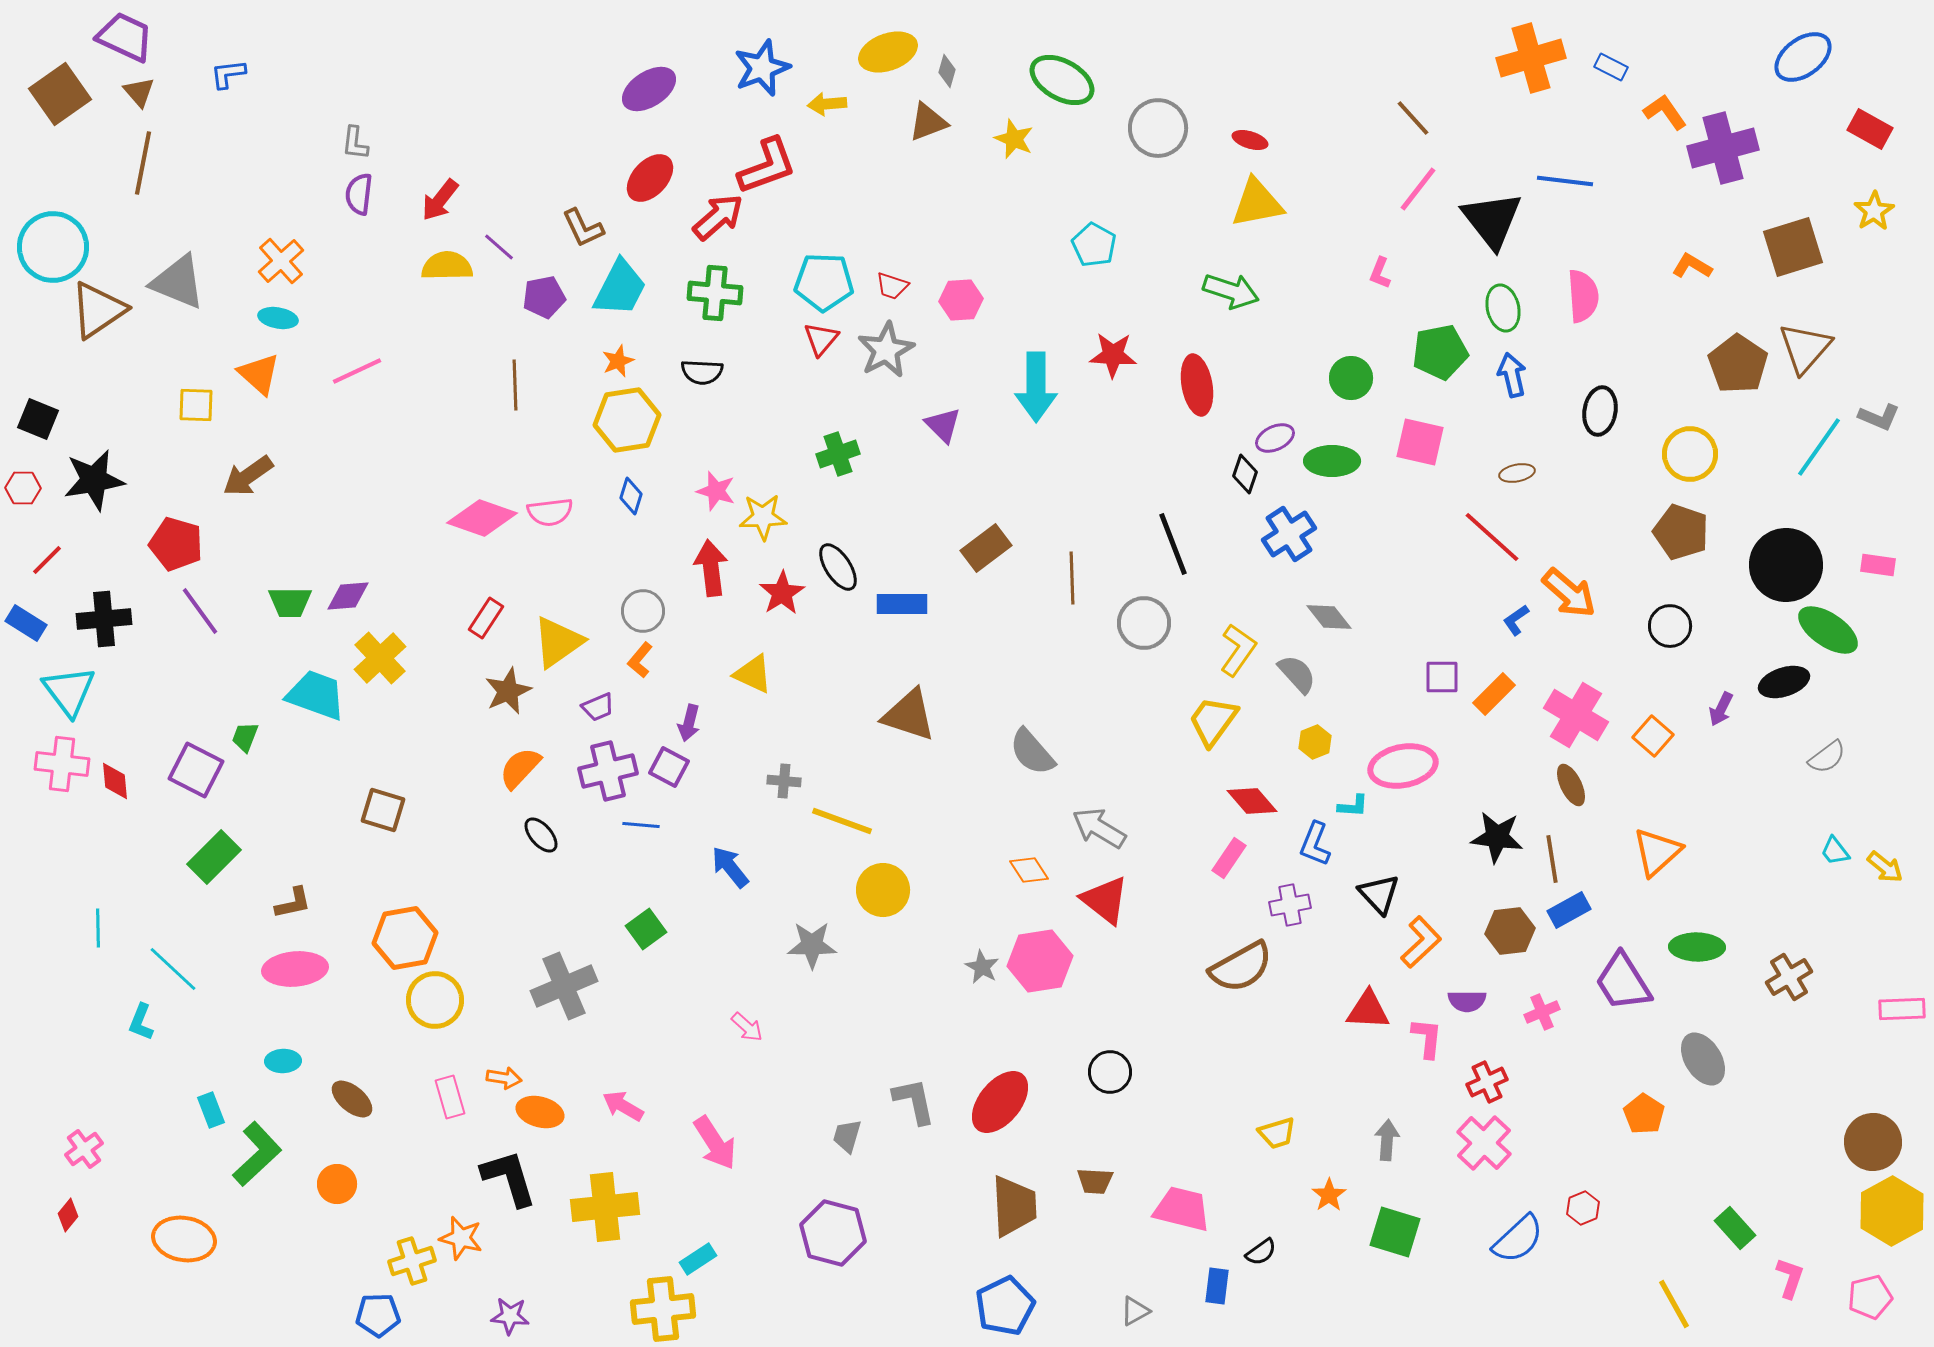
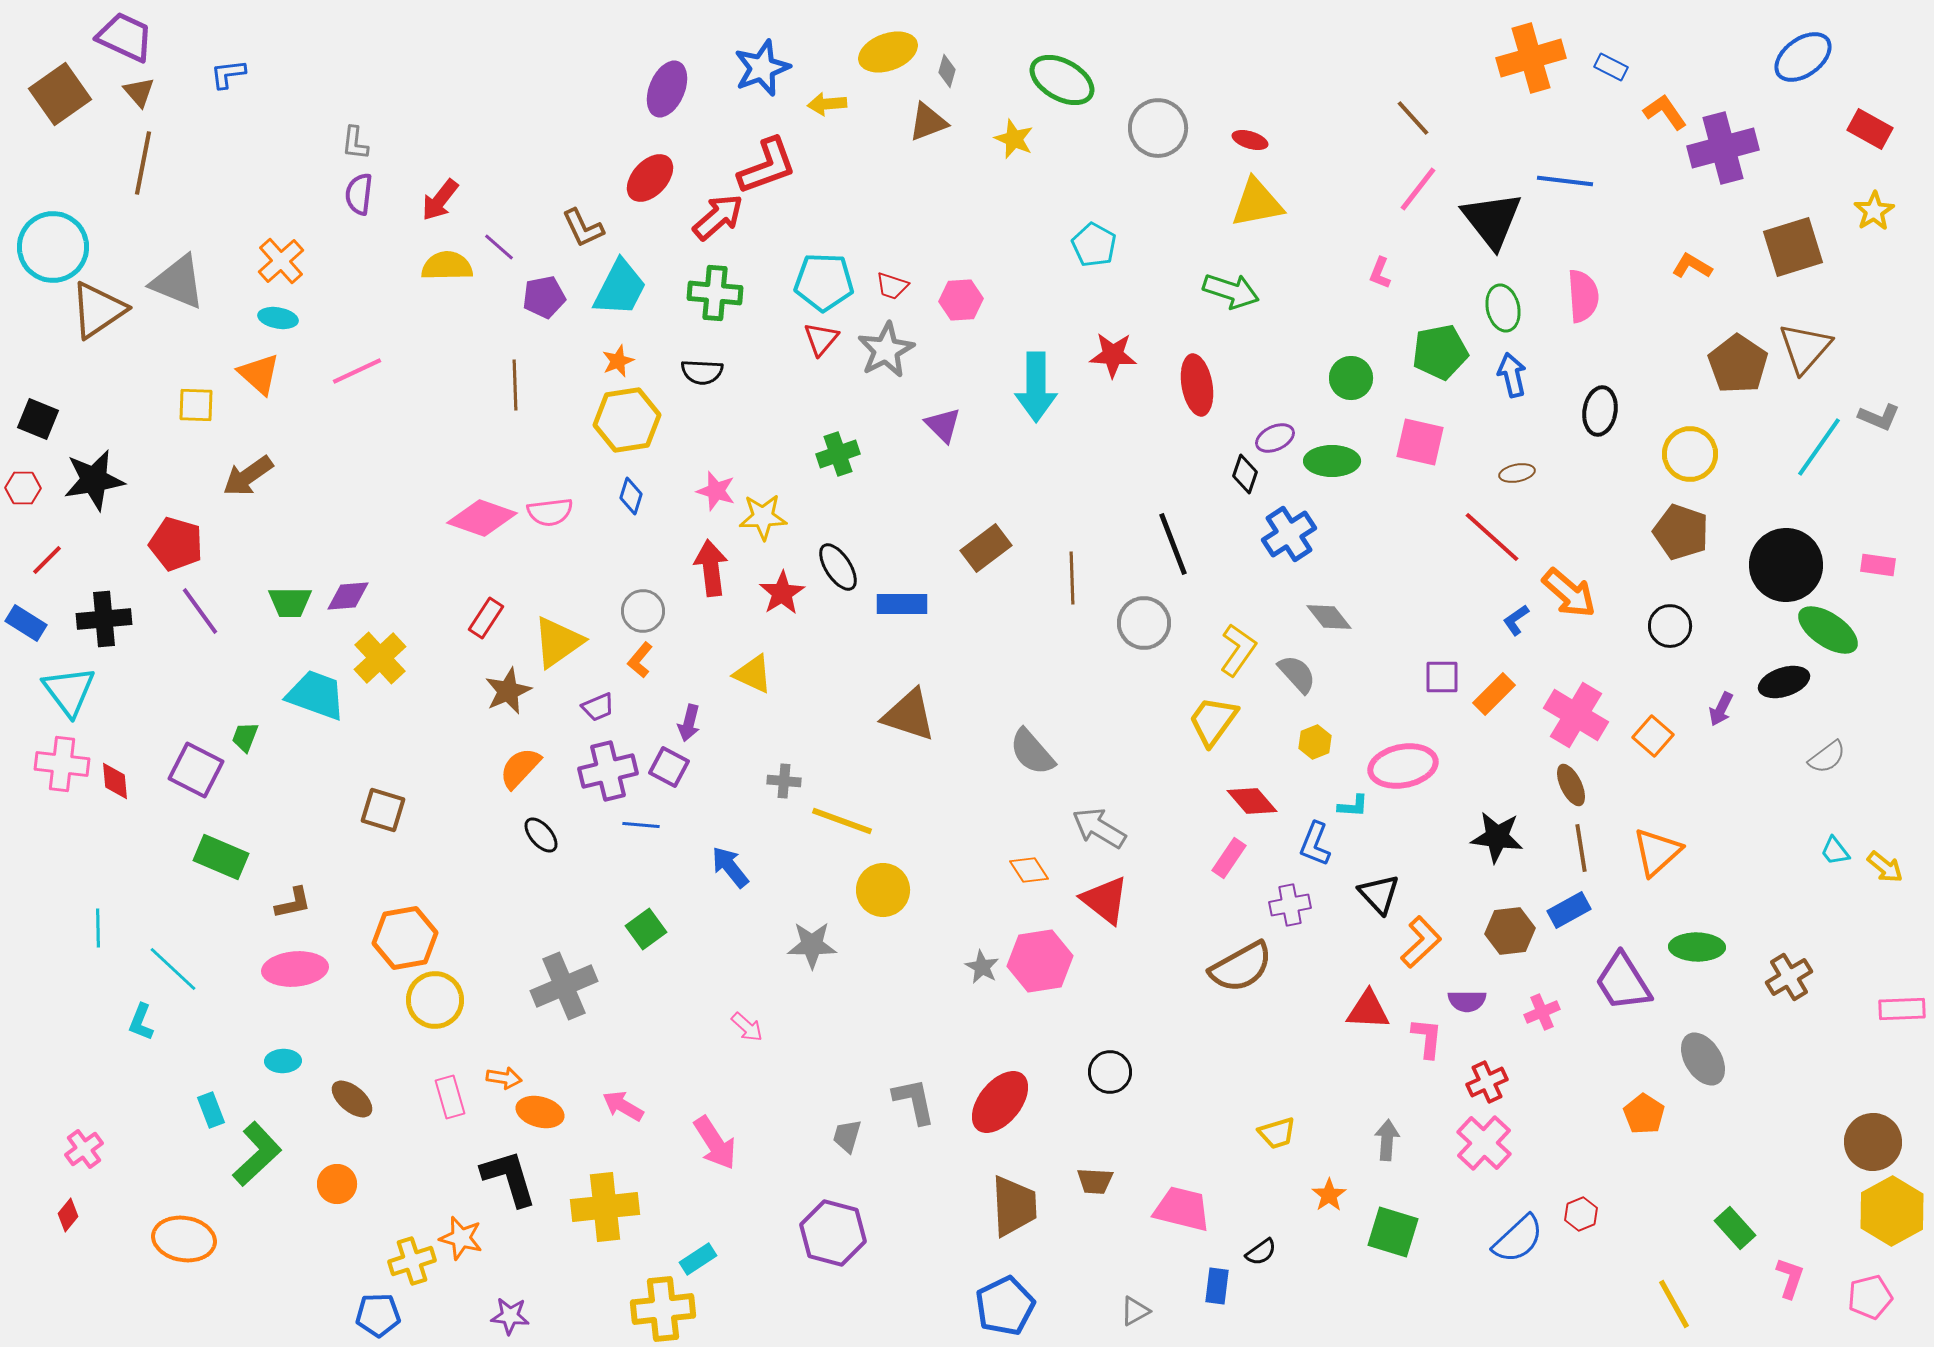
purple ellipse at (649, 89): moved 18 px right; rotated 34 degrees counterclockwise
green rectangle at (214, 857): moved 7 px right; rotated 68 degrees clockwise
brown line at (1552, 859): moved 29 px right, 11 px up
red hexagon at (1583, 1208): moved 2 px left, 6 px down
green square at (1395, 1232): moved 2 px left
